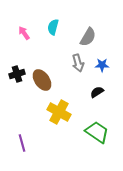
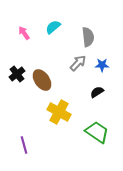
cyan semicircle: rotated 35 degrees clockwise
gray semicircle: rotated 36 degrees counterclockwise
gray arrow: rotated 120 degrees counterclockwise
black cross: rotated 21 degrees counterclockwise
purple line: moved 2 px right, 2 px down
